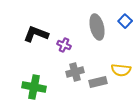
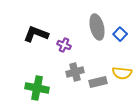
blue square: moved 5 px left, 13 px down
yellow semicircle: moved 1 px right, 3 px down
green cross: moved 3 px right, 1 px down
